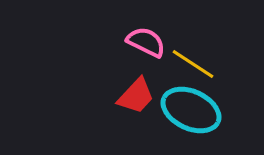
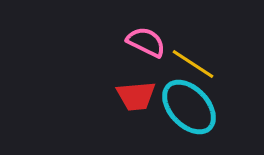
red trapezoid: rotated 42 degrees clockwise
cyan ellipse: moved 2 px left, 3 px up; rotated 22 degrees clockwise
